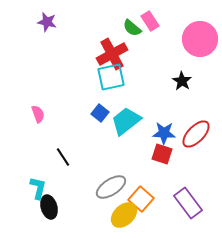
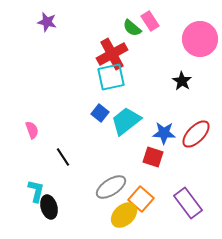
pink semicircle: moved 6 px left, 16 px down
red square: moved 9 px left, 3 px down
cyan L-shape: moved 2 px left, 3 px down
